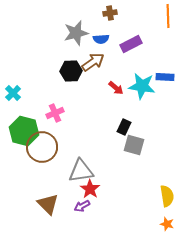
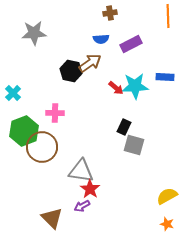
gray star: moved 42 px left; rotated 10 degrees clockwise
brown arrow: moved 3 px left, 1 px down
black hexagon: rotated 15 degrees clockwise
cyan star: moved 7 px left; rotated 12 degrees counterclockwise
pink cross: rotated 24 degrees clockwise
green hexagon: rotated 24 degrees clockwise
gray triangle: rotated 16 degrees clockwise
yellow semicircle: rotated 110 degrees counterclockwise
brown triangle: moved 4 px right, 14 px down
